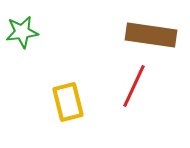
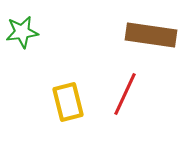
red line: moved 9 px left, 8 px down
